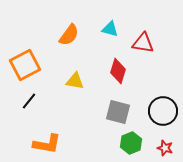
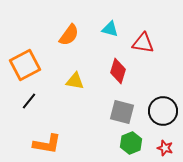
gray square: moved 4 px right
